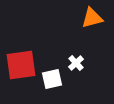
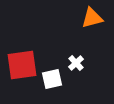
red square: moved 1 px right
